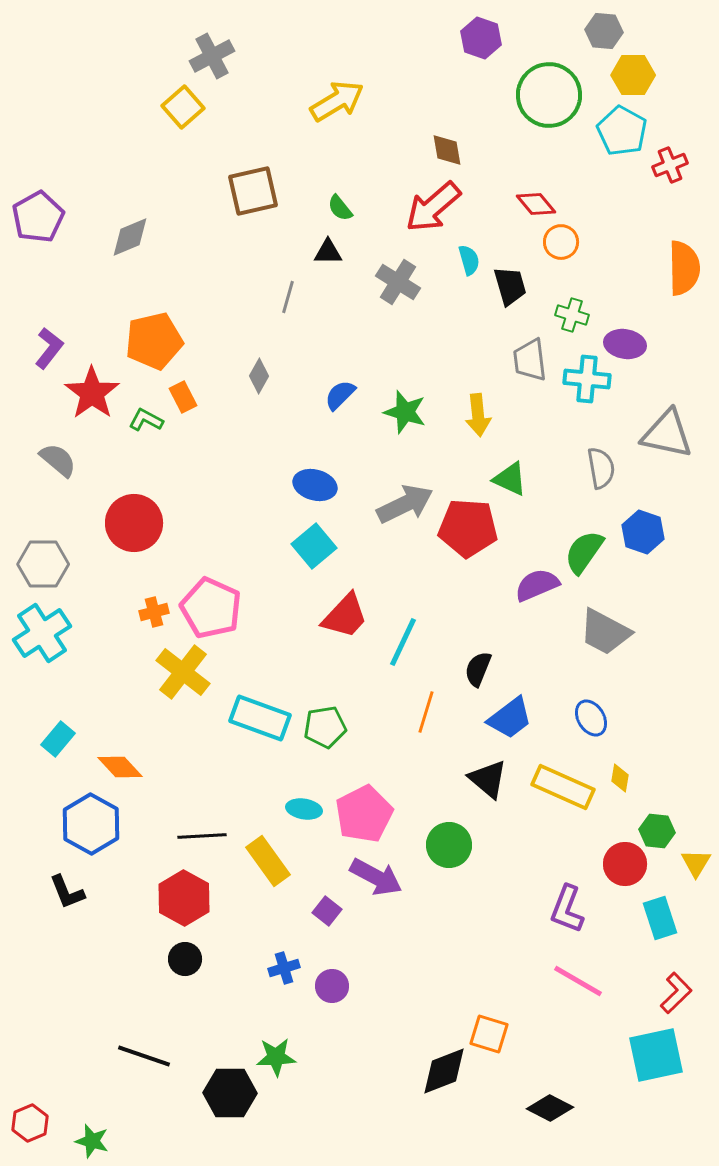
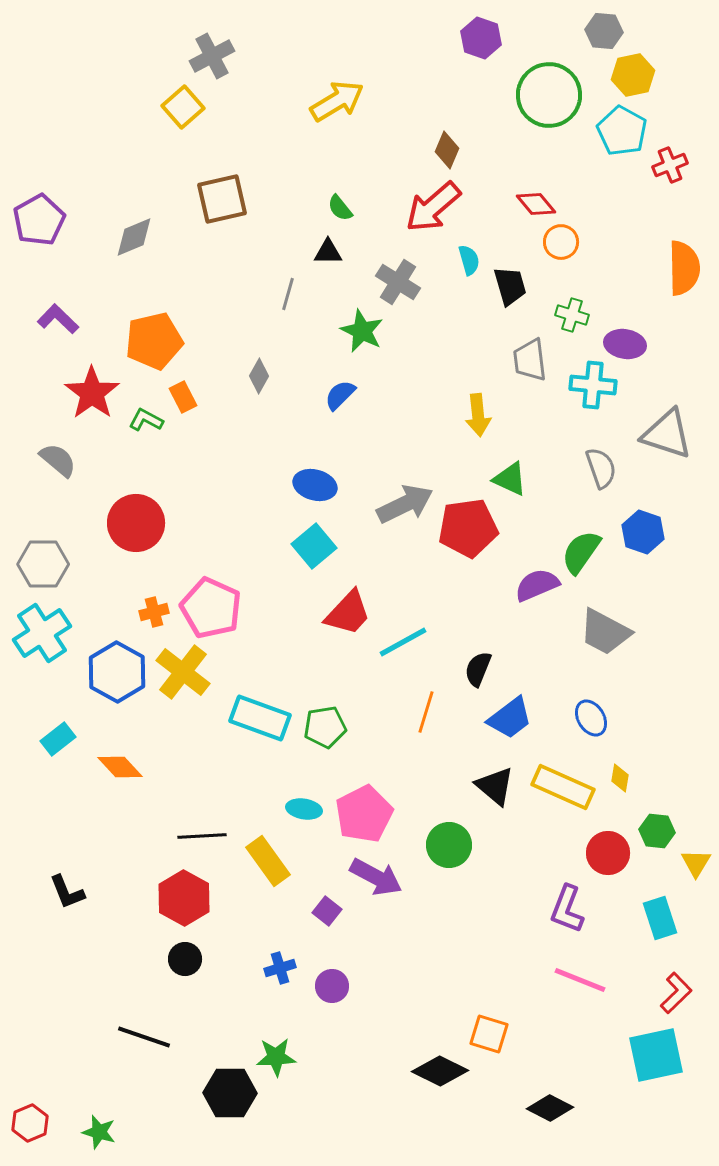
yellow hexagon at (633, 75): rotated 12 degrees counterclockwise
brown diamond at (447, 150): rotated 33 degrees clockwise
brown square at (253, 191): moved 31 px left, 8 px down
purple pentagon at (38, 217): moved 1 px right, 3 px down
gray diamond at (130, 237): moved 4 px right
gray line at (288, 297): moved 3 px up
purple L-shape at (49, 348): moved 9 px right, 29 px up; rotated 84 degrees counterclockwise
cyan cross at (587, 379): moved 6 px right, 6 px down
green star at (405, 412): moved 43 px left, 81 px up; rotated 9 degrees clockwise
gray triangle at (667, 434): rotated 6 degrees clockwise
gray semicircle at (601, 468): rotated 9 degrees counterclockwise
red circle at (134, 523): moved 2 px right
red pentagon at (468, 528): rotated 12 degrees counterclockwise
green semicircle at (584, 552): moved 3 px left
red trapezoid at (345, 616): moved 3 px right, 3 px up
cyan line at (403, 642): rotated 36 degrees clockwise
cyan rectangle at (58, 739): rotated 12 degrees clockwise
black triangle at (488, 779): moved 7 px right, 7 px down
blue hexagon at (91, 824): moved 26 px right, 152 px up
red circle at (625, 864): moved 17 px left, 11 px up
blue cross at (284, 968): moved 4 px left
pink line at (578, 981): moved 2 px right, 1 px up; rotated 8 degrees counterclockwise
black line at (144, 1056): moved 19 px up
black diamond at (444, 1071): moved 4 px left; rotated 48 degrees clockwise
green star at (92, 1141): moved 7 px right, 9 px up
